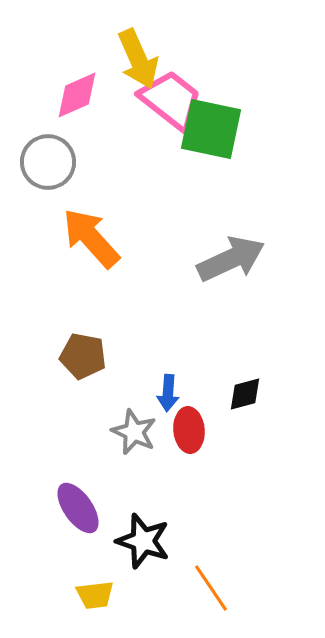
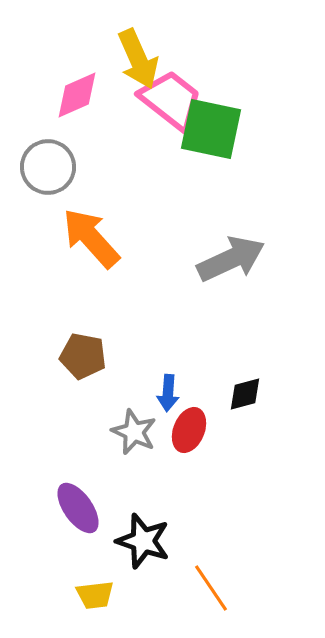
gray circle: moved 5 px down
red ellipse: rotated 27 degrees clockwise
